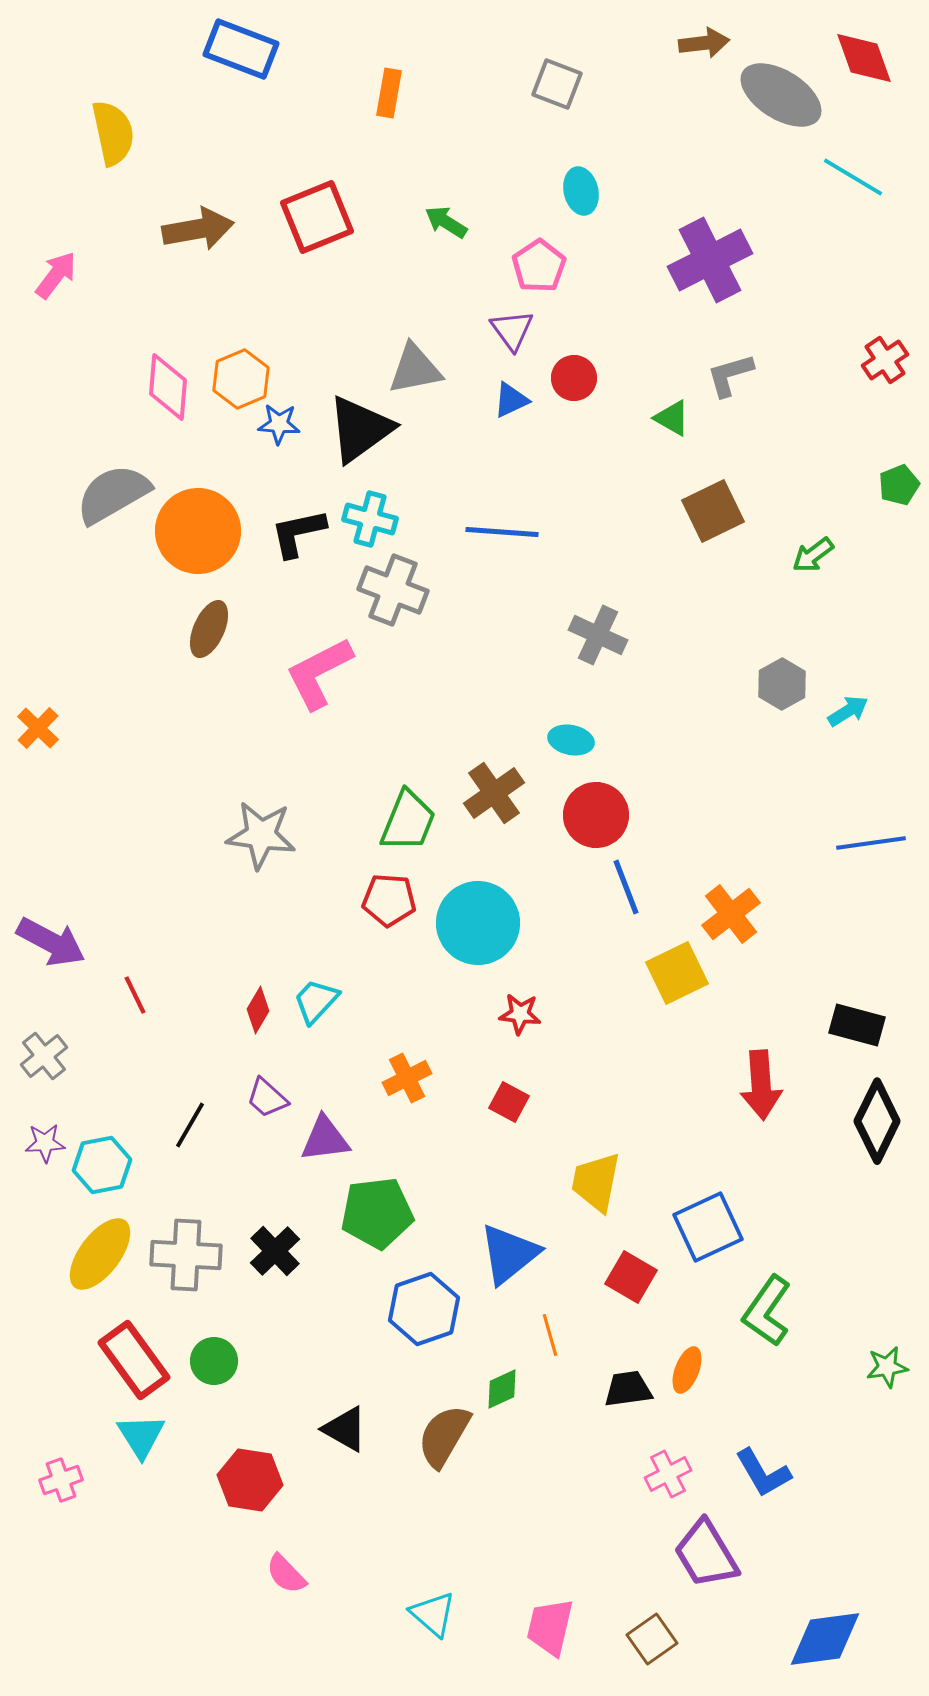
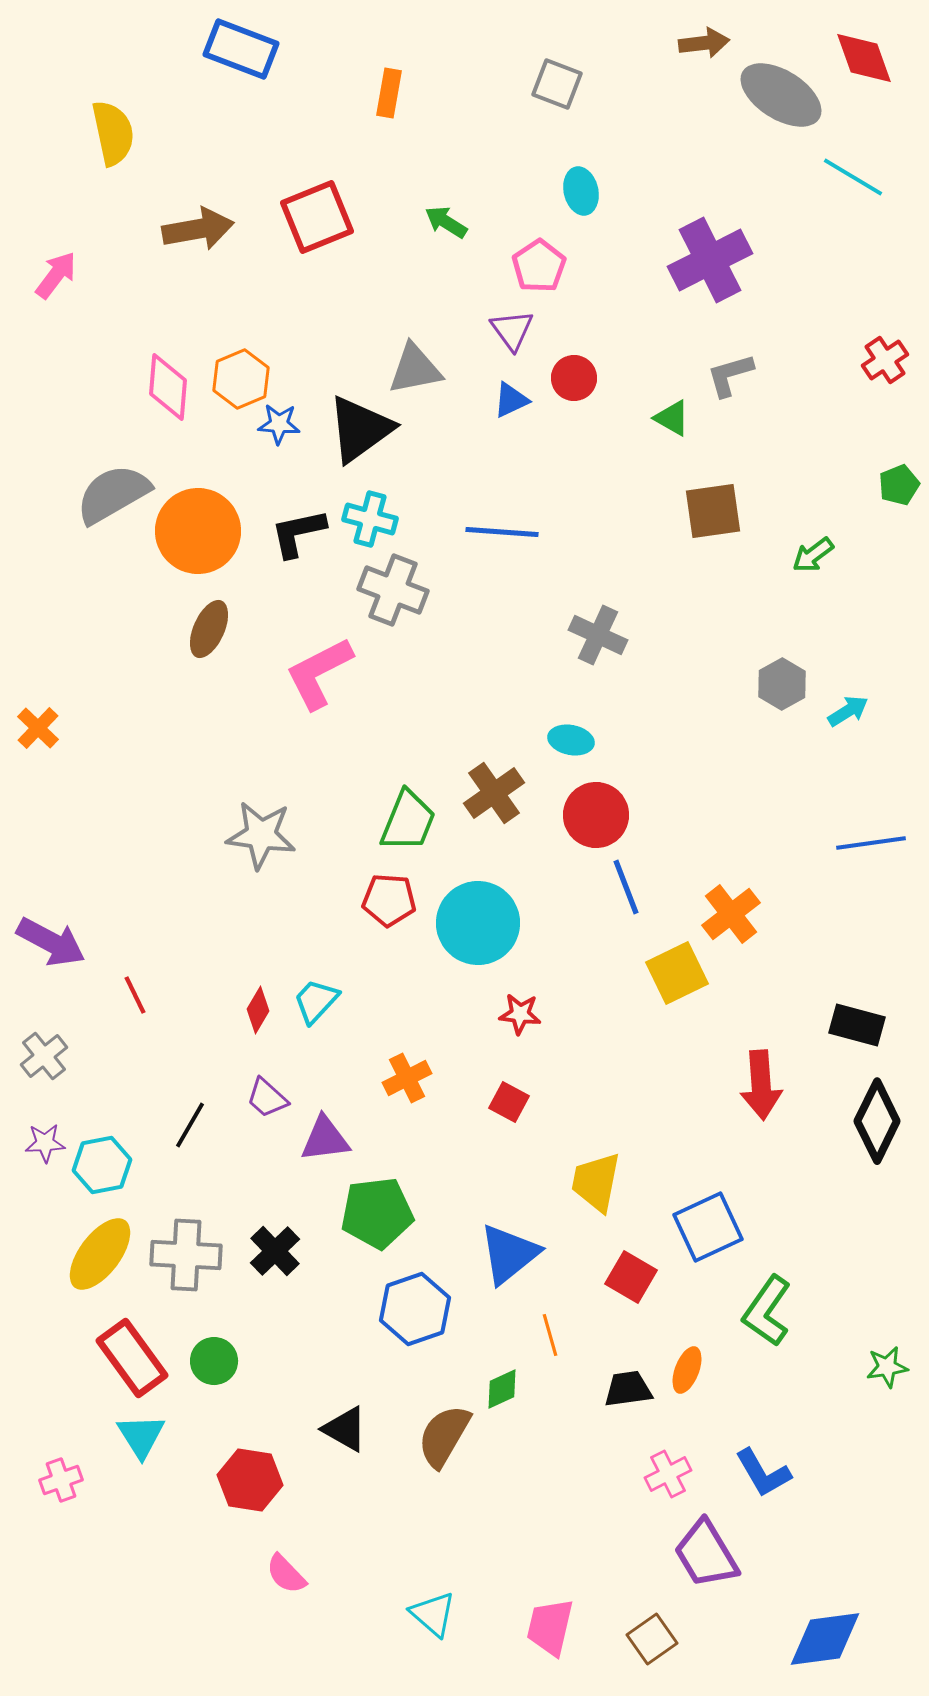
brown square at (713, 511): rotated 18 degrees clockwise
blue hexagon at (424, 1309): moved 9 px left
red rectangle at (134, 1360): moved 2 px left, 2 px up
